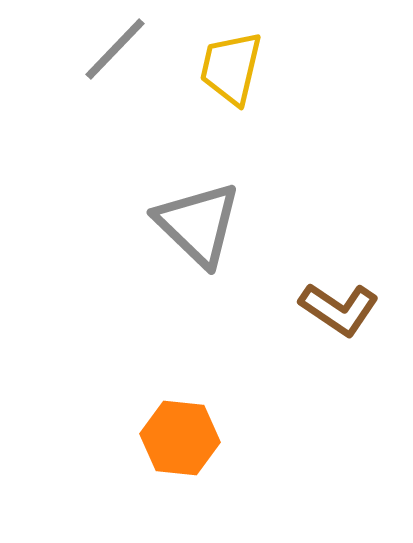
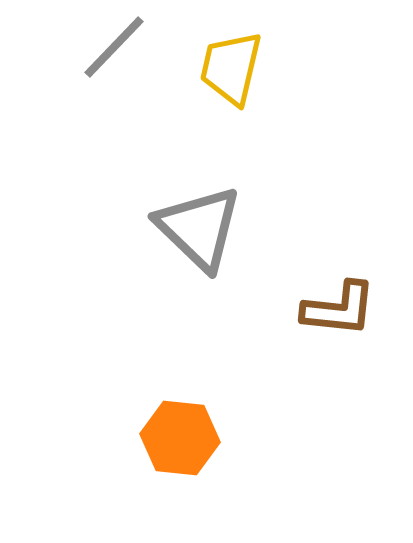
gray line: moved 1 px left, 2 px up
gray triangle: moved 1 px right, 4 px down
brown L-shape: rotated 28 degrees counterclockwise
